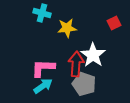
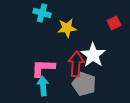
cyan arrow: rotated 60 degrees counterclockwise
